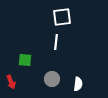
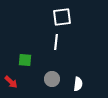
red arrow: rotated 24 degrees counterclockwise
